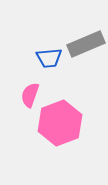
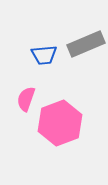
blue trapezoid: moved 5 px left, 3 px up
pink semicircle: moved 4 px left, 4 px down
